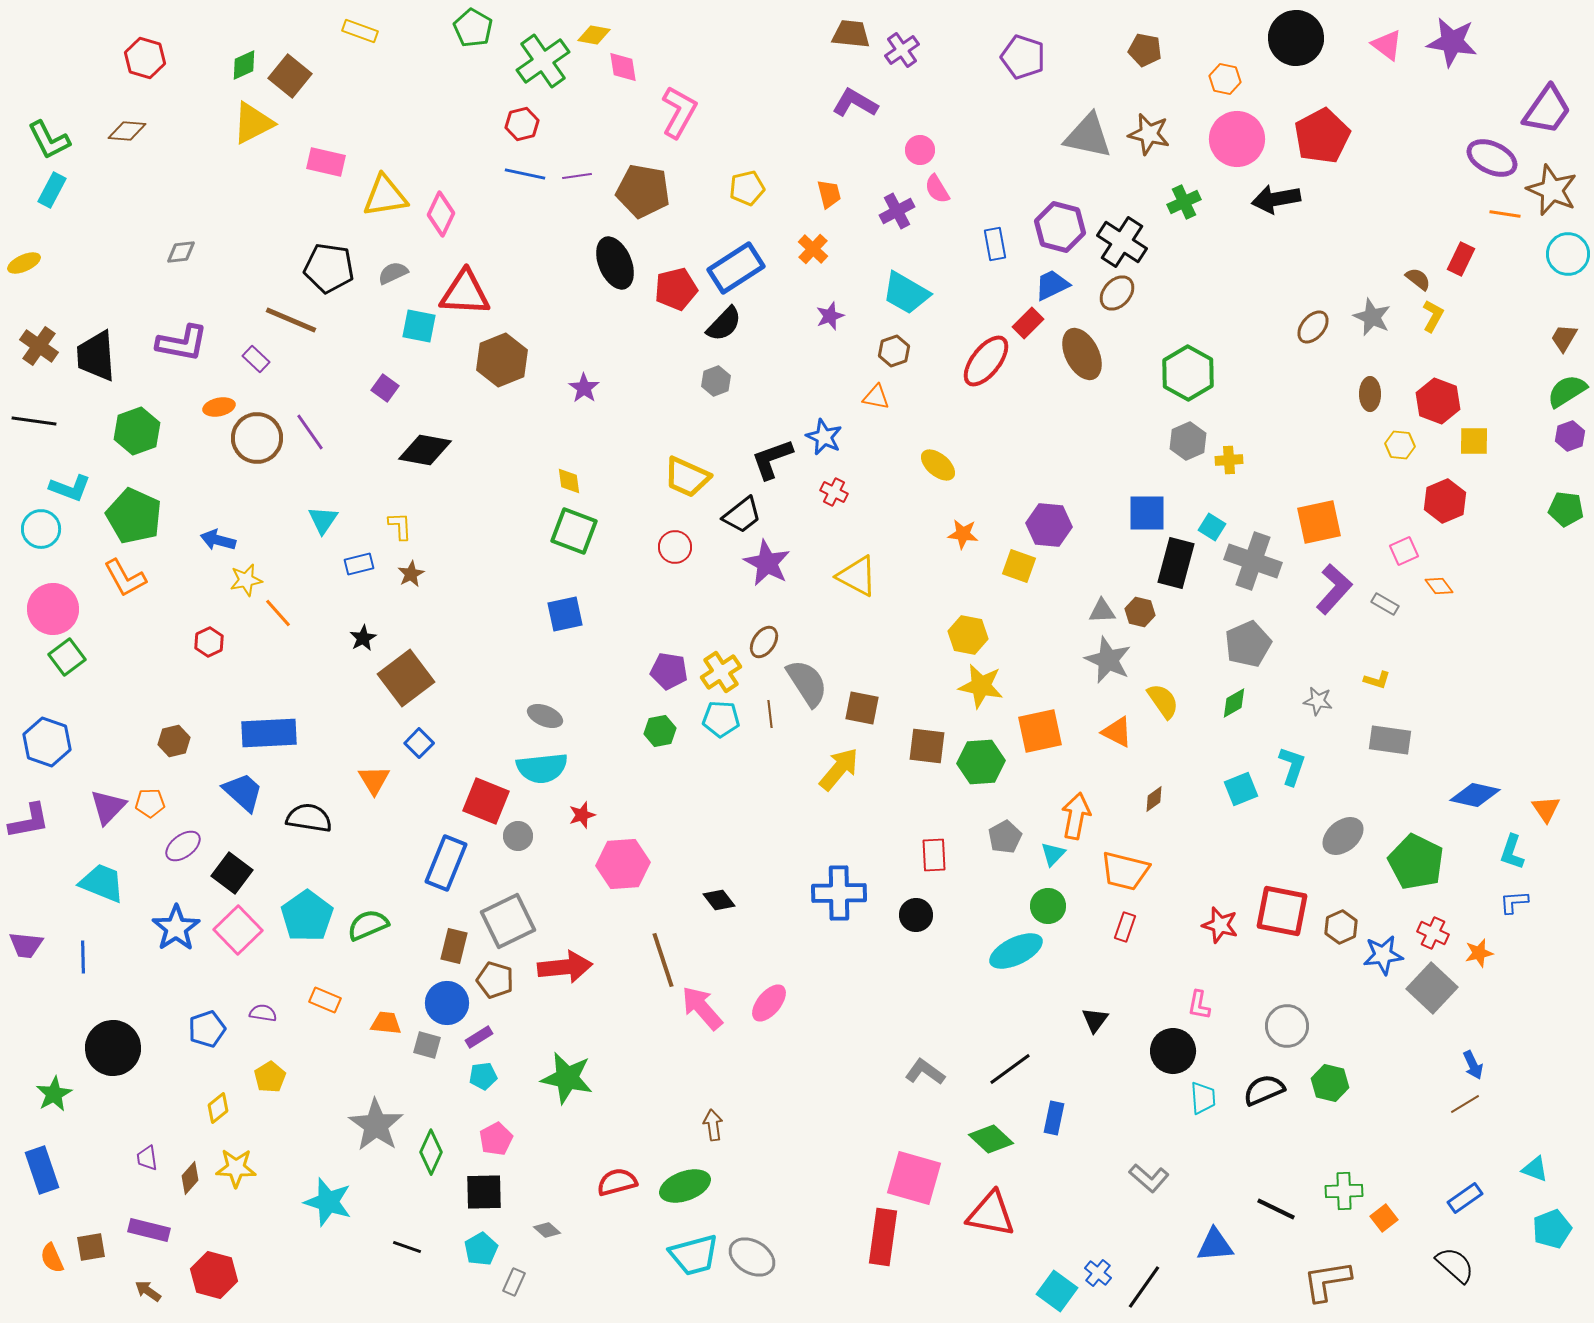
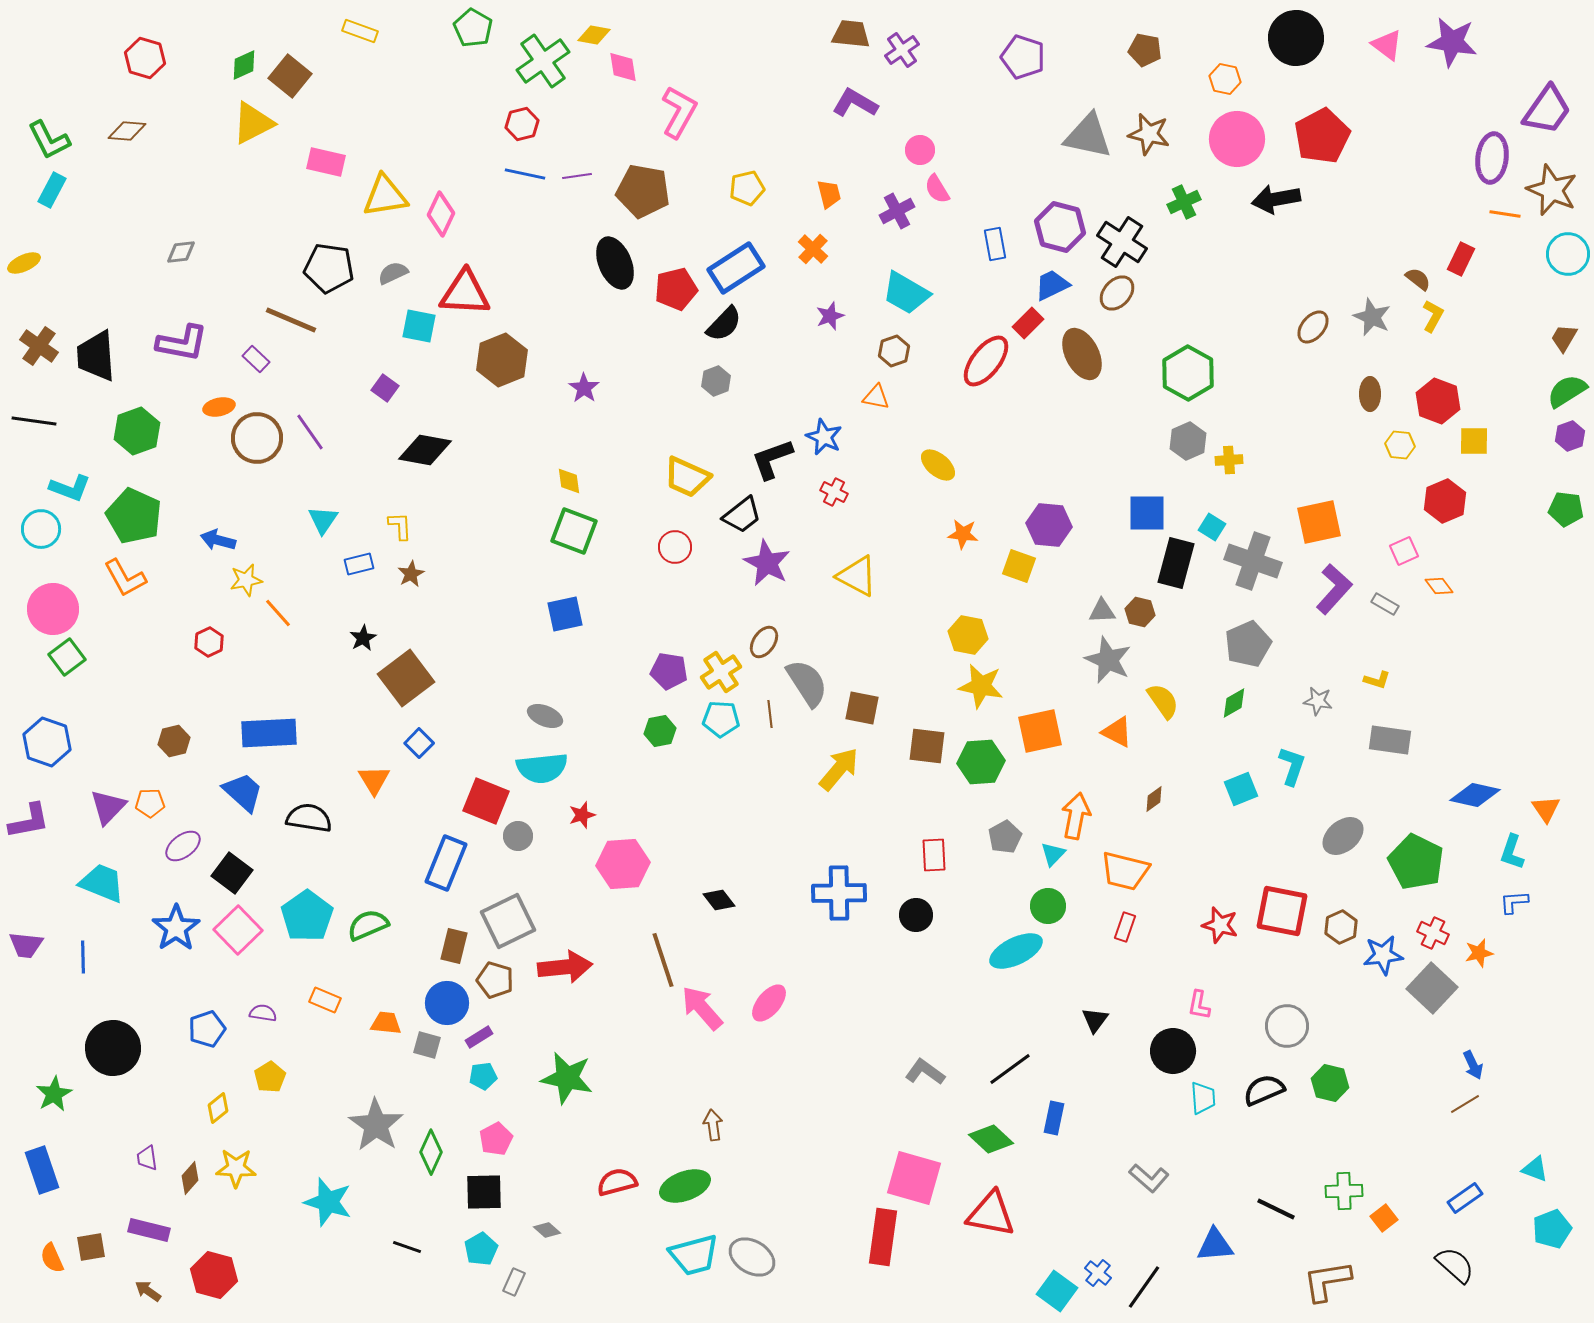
purple ellipse at (1492, 158): rotated 72 degrees clockwise
